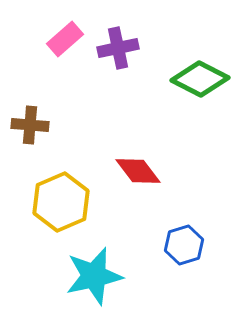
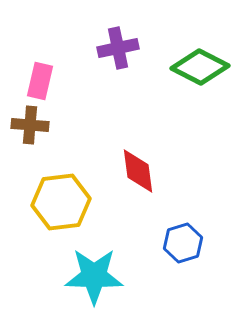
pink rectangle: moved 25 px left, 42 px down; rotated 36 degrees counterclockwise
green diamond: moved 12 px up
red diamond: rotated 30 degrees clockwise
yellow hexagon: rotated 16 degrees clockwise
blue hexagon: moved 1 px left, 2 px up
cyan star: rotated 14 degrees clockwise
